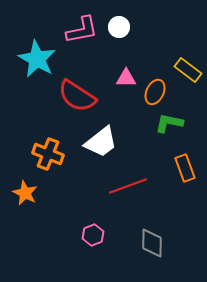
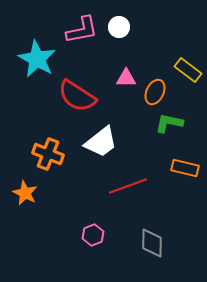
orange rectangle: rotated 56 degrees counterclockwise
